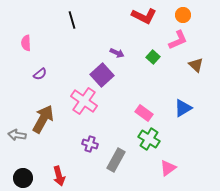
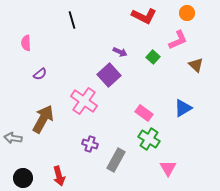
orange circle: moved 4 px right, 2 px up
purple arrow: moved 3 px right, 1 px up
purple square: moved 7 px right
gray arrow: moved 4 px left, 3 px down
pink triangle: rotated 24 degrees counterclockwise
